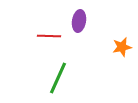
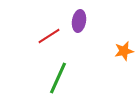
red line: rotated 35 degrees counterclockwise
orange star: moved 2 px right, 4 px down
